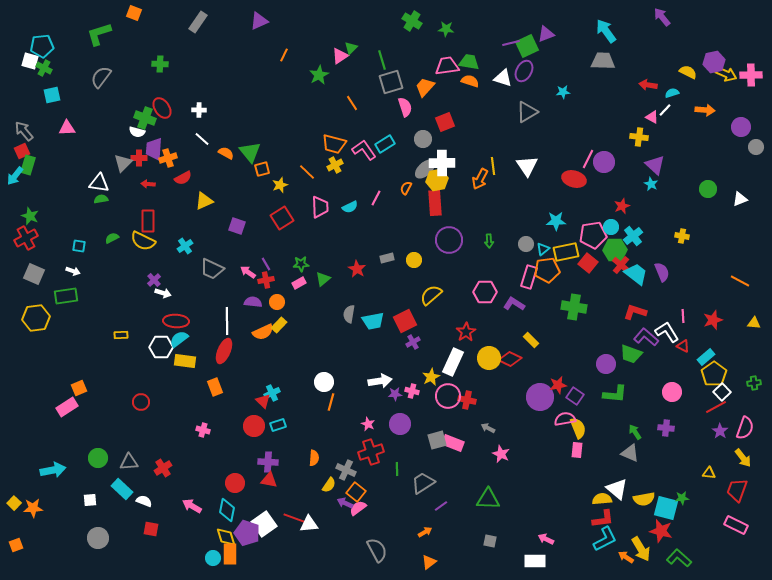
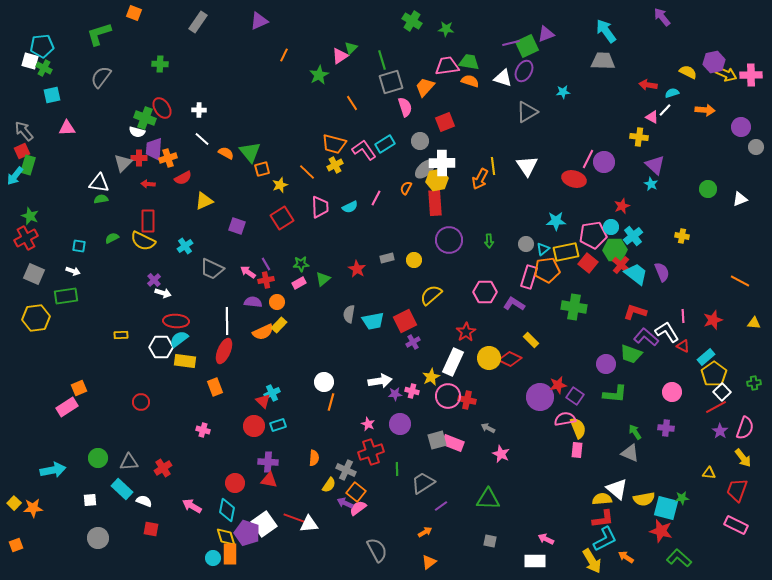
gray circle at (423, 139): moved 3 px left, 2 px down
yellow arrow at (641, 549): moved 49 px left, 12 px down
